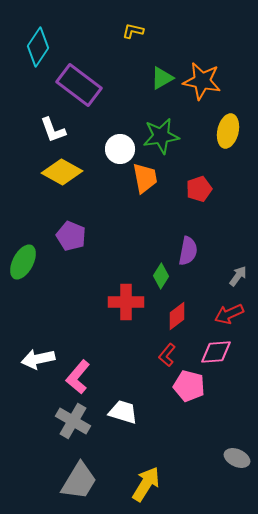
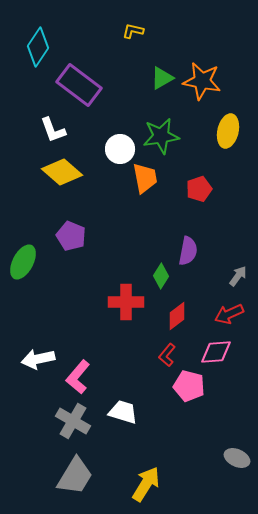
yellow diamond: rotated 12 degrees clockwise
gray trapezoid: moved 4 px left, 5 px up
